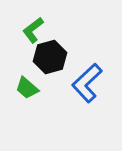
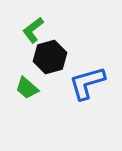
blue L-shape: rotated 27 degrees clockwise
